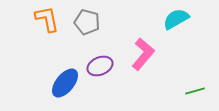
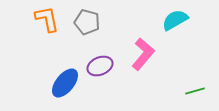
cyan semicircle: moved 1 px left, 1 px down
